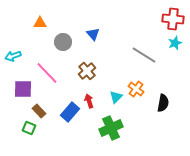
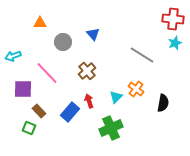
gray line: moved 2 px left
